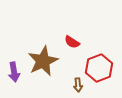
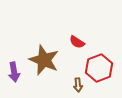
red semicircle: moved 5 px right
brown star: moved 1 px right, 1 px up; rotated 24 degrees counterclockwise
